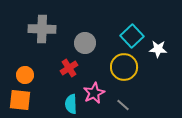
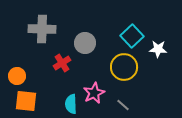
red cross: moved 7 px left, 5 px up
orange circle: moved 8 px left, 1 px down
orange square: moved 6 px right, 1 px down
